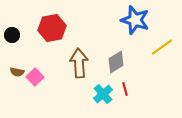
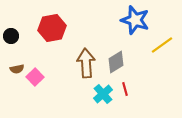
black circle: moved 1 px left, 1 px down
yellow line: moved 2 px up
brown arrow: moved 7 px right
brown semicircle: moved 3 px up; rotated 24 degrees counterclockwise
